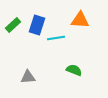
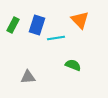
orange triangle: rotated 42 degrees clockwise
green rectangle: rotated 21 degrees counterclockwise
green semicircle: moved 1 px left, 5 px up
